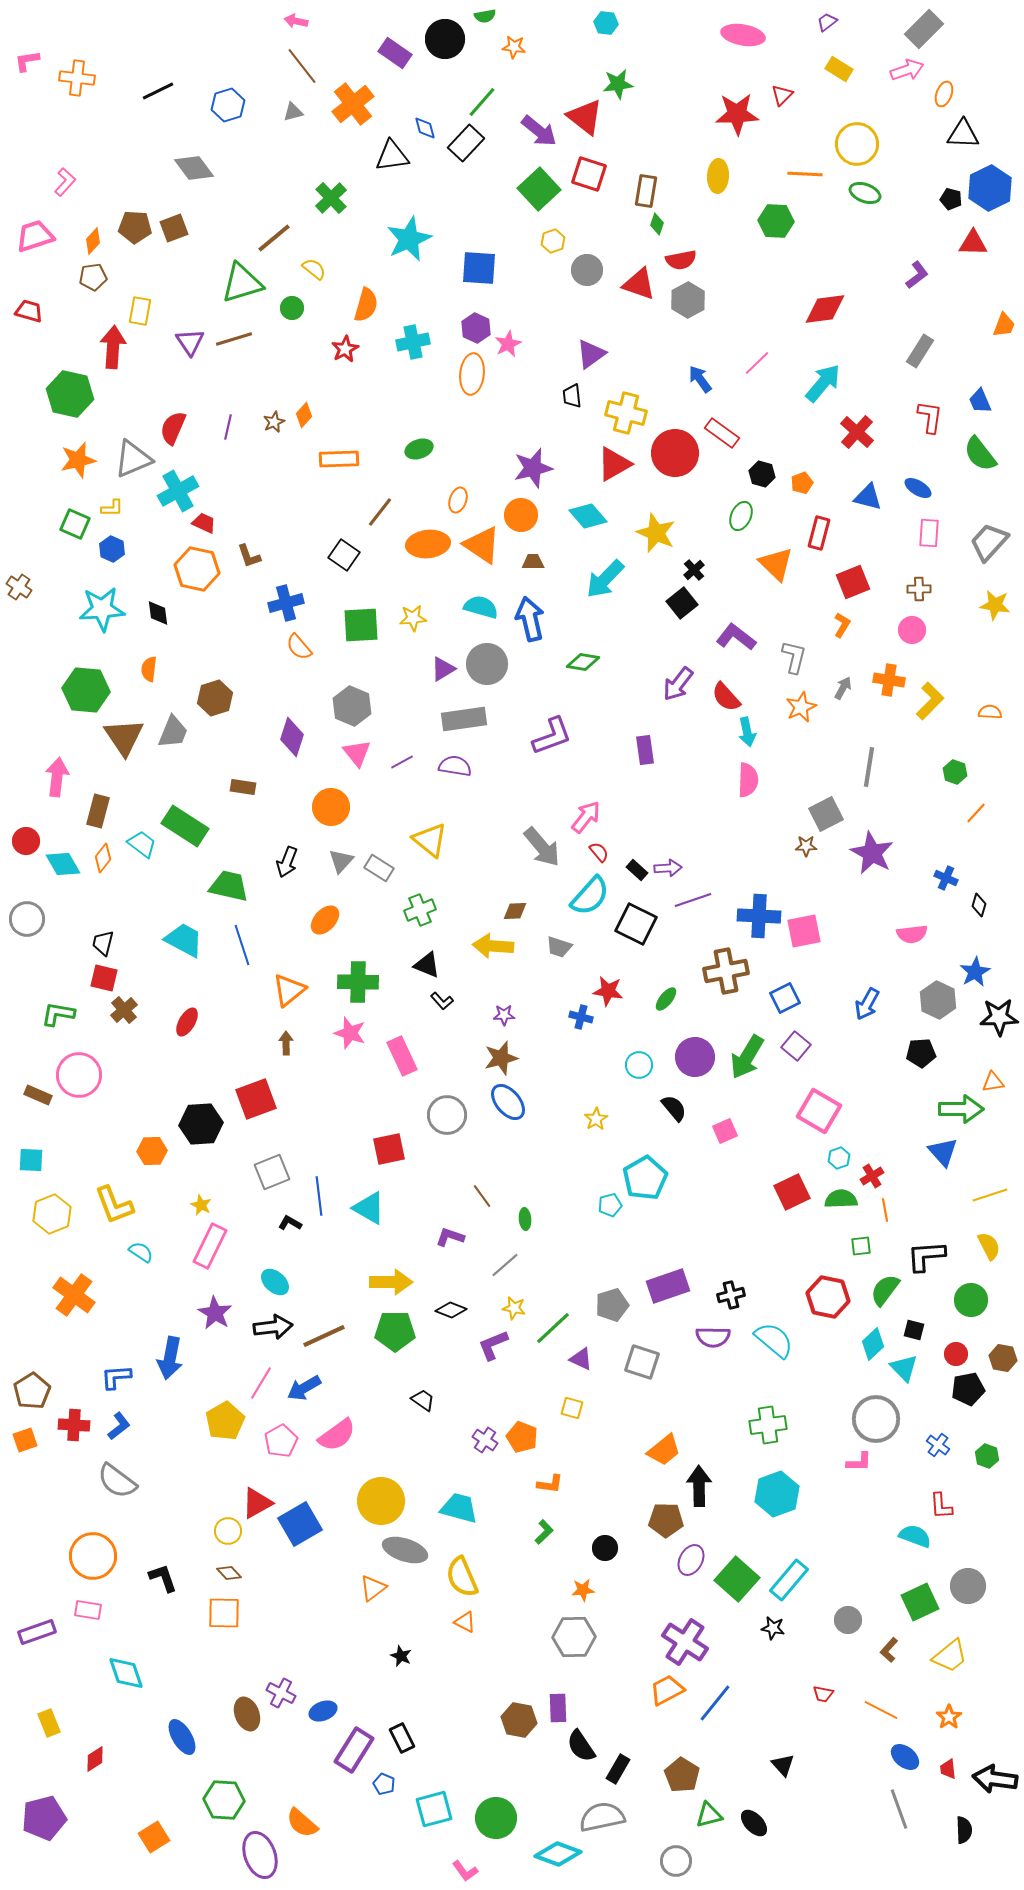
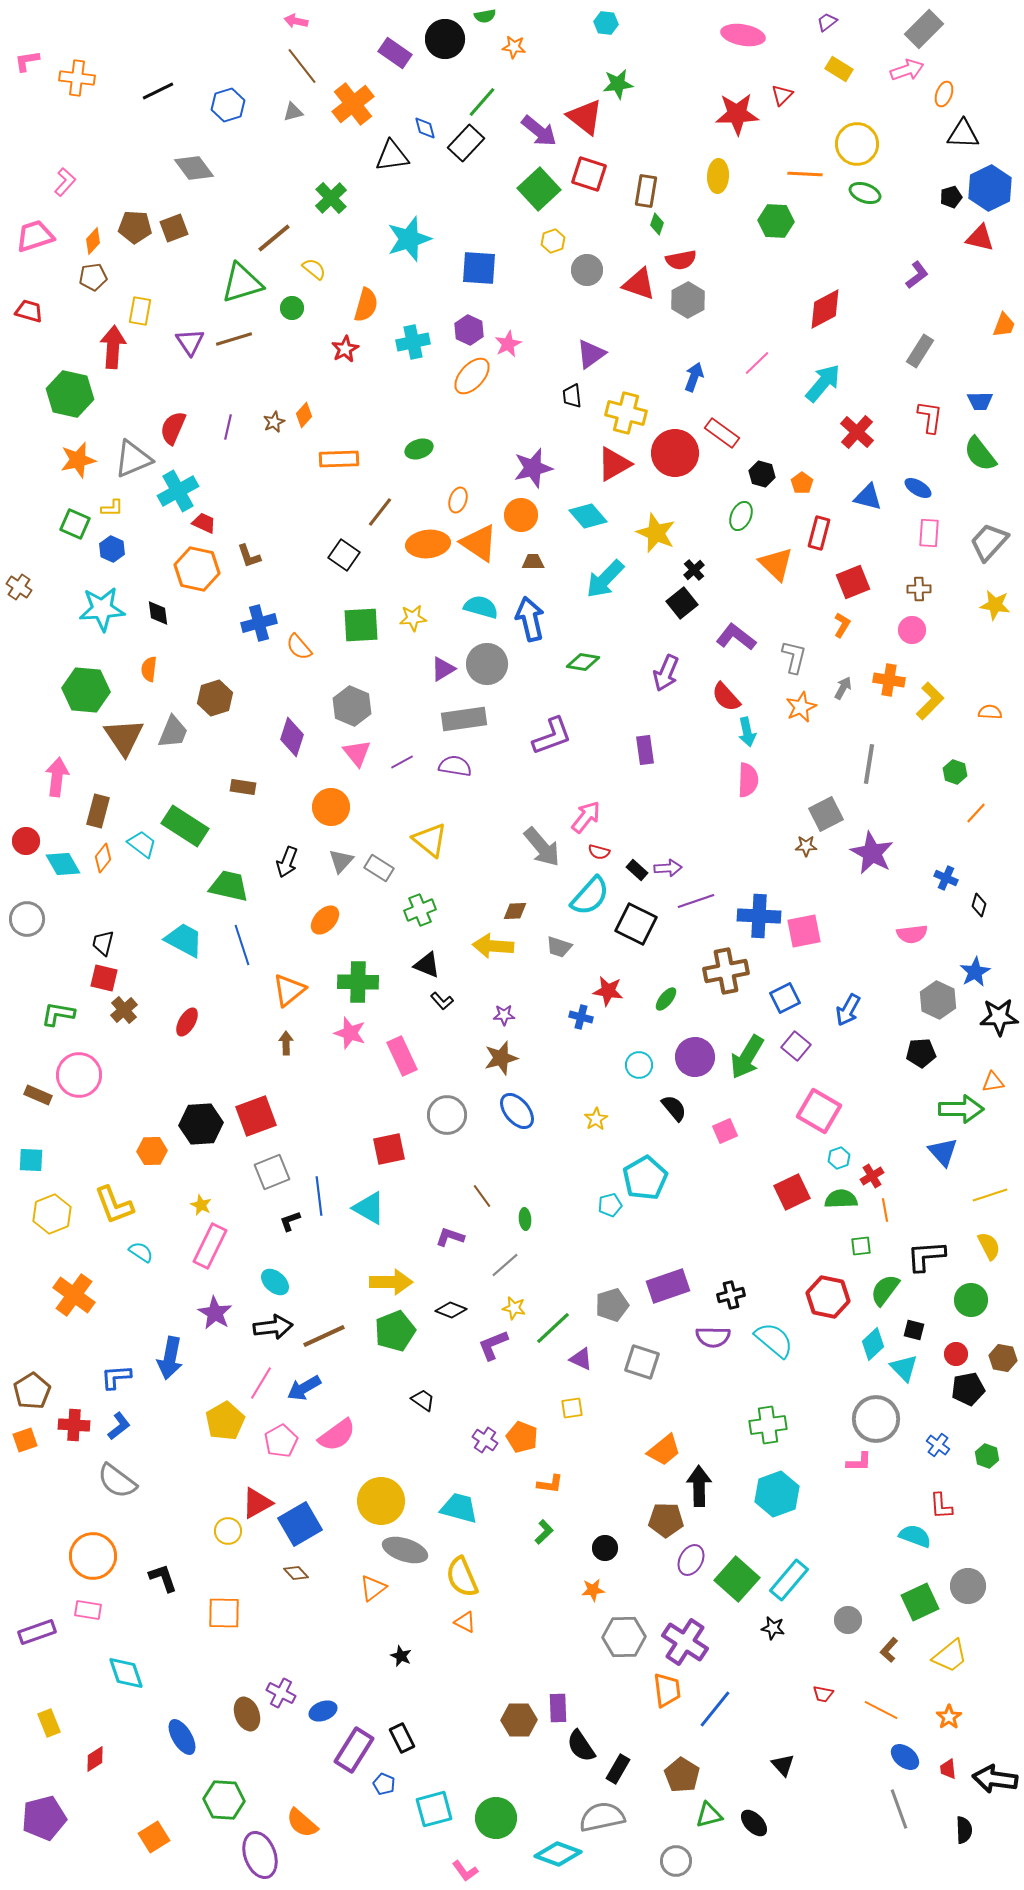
black pentagon at (951, 199): moved 2 px up; rotated 30 degrees counterclockwise
cyan star at (409, 239): rotated 6 degrees clockwise
red triangle at (973, 243): moved 7 px right, 5 px up; rotated 12 degrees clockwise
red diamond at (825, 309): rotated 21 degrees counterclockwise
purple hexagon at (476, 328): moved 7 px left, 2 px down
orange ellipse at (472, 374): moved 2 px down; rotated 36 degrees clockwise
blue arrow at (700, 379): moved 6 px left, 2 px up; rotated 56 degrees clockwise
blue trapezoid at (980, 401): rotated 68 degrees counterclockwise
orange pentagon at (802, 483): rotated 15 degrees counterclockwise
orange triangle at (482, 545): moved 3 px left, 2 px up
blue cross at (286, 603): moved 27 px left, 20 px down
purple arrow at (678, 684): moved 12 px left, 11 px up; rotated 15 degrees counterclockwise
gray line at (869, 767): moved 3 px up
red semicircle at (599, 852): rotated 145 degrees clockwise
purple line at (693, 900): moved 3 px right, 1 px down
blue arrow at (867, 1004): moved 19 px left, 6 px down
red square at (256, 1099): moved 17 px down
blue ellipse at (508, 1102): moved 9 px right, 9 px down
black L-shape at (290, 1223): moved 2 px up; rotated 50 degrees counterclockwise
green pentagon at (395, 1331): rotated 21 degrees counterclockwise
yellow square at (572, 1408): rotated 25 degrees counterclockwise
brown diamond at (229, 1573): moved 67 px right
orange star at (583, 1590): moved 10 px right
gray hexagon at (574, 1637): moved 50 px right
orange trapezoid at (667, 1690): rotated 111 degrees clockwise
blue line at (715, 1703): moved 6 px down
brown hexagon at (519, 1720): rotated 12 degrees counterclockwise
